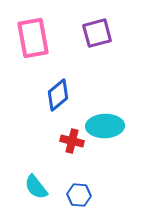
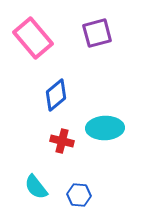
pink rectangle: rotated 30 degrees counterclockwise
blue diamond: moved 2 px left
cyan ellipse: moved 2 px down
red cross: moved 10 px left
